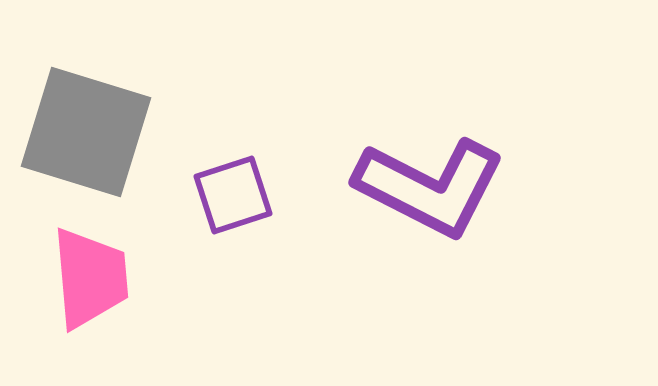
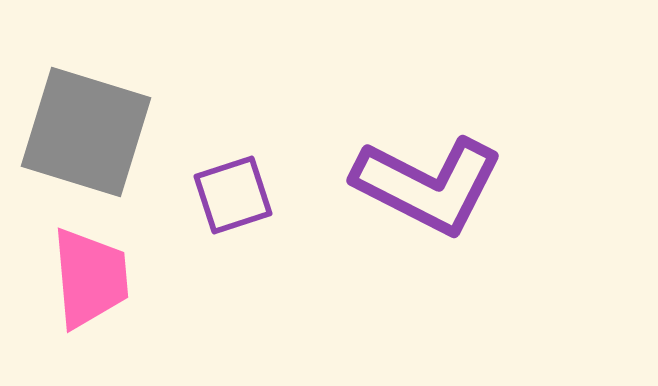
purple L-shape: moved 2 px left, 2 px up
